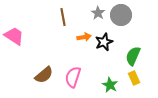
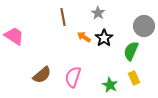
gray circle: moved 23 px right, 11 px down
orange arrow: rotated 136 degrees counterclockwise
black star: moved 4 px up; rotated 12 degrees counterclockwise
green semicircle: moved 2 px left, 5 px up
brown semicircle: moved 2 px left
